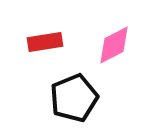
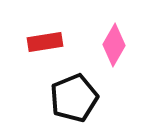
pink diamond: rotated 33 degrees counterclockwise
